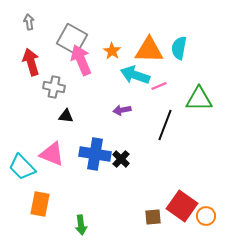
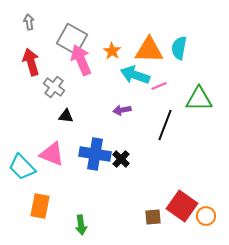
gray cross: rotated 25 degrees clockwise
orange rectangle: moved 2 px down
